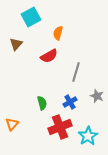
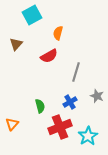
cyan square: moved 1 px right, 2 px up
green semicircle: moved 2 px left, 3 px down
